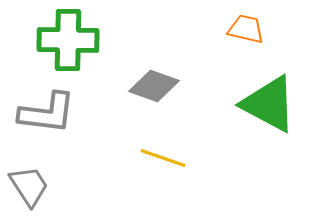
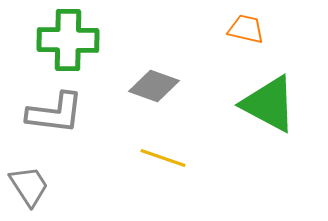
gray L-shape: moved 8 px right
